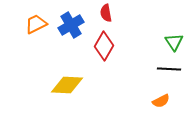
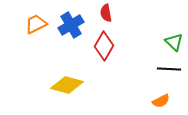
green triangle: rotated 12 degrees counterclockwise
yellow diamond: rotated 12 degrees clockwise
